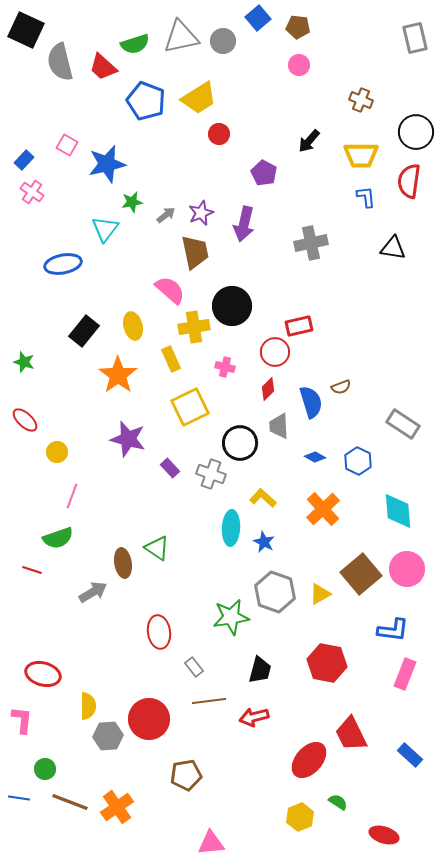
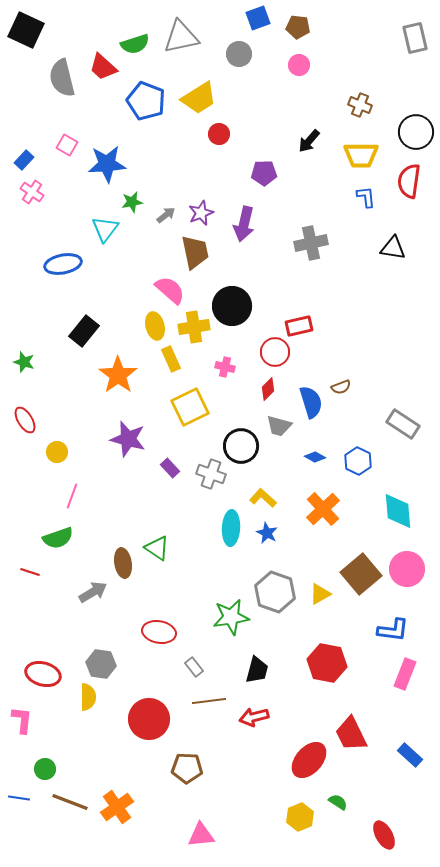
blue square at (258, 18): rotated 20 degrees clockwise
gray circle at (223, 41): moved 16 px right, 13 px down
gray semicircle at (60, 62): moved 2 px right, 16 px down
brown cross at (361, 100): moved 1 px left, 5 px down
blue star at (107, 164): rotated 9 degrees clockwise
purple pentagon at (264, 173): rotated 30 degrees counterclockwise
yellow ellipse at (133, 326): moved 22 px right
red ellipse at (25, 420): rotated 16 degrees clockwise
gray trapezoid at (279, 426): rotated 72 degrees counterclockwise
black circle at (240, 443): moved 1 px right, 3 px down
blue star at (264, 542): moved 3 px right, 9 px up
red line at (32, 570): moved 2 px left, 2 px down
red ellipse at (159, 632): rotated 72 degrees counterclockwise
black trapezoid at (260, 670): moved 3 px left
yellow semicircle at (88, 706): moved 9 px up
gray hexagon at (108, 736): moved 7 px left, 72 px up; rotated 12 degrees clockwise
brown pentagon at (186, 775): moved 1 px right, 7 px up; rotated 12 degrees clockwise
red ellipse at (384, 835): rotated 44 degrees clockwise
pink triangle at (211, 843): moved 10 px left, 8 px up
